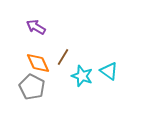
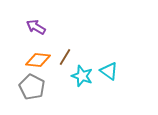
brown line: moved 2 px right
orange diamond: moved 3 px up; rotated 60 degrees counterclockwise
